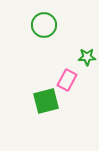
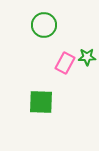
pink rectangle: moved 2 px left, 17 px up
green square: moved 5 px left, 1 px down; rotated 16 degrees clockwise
